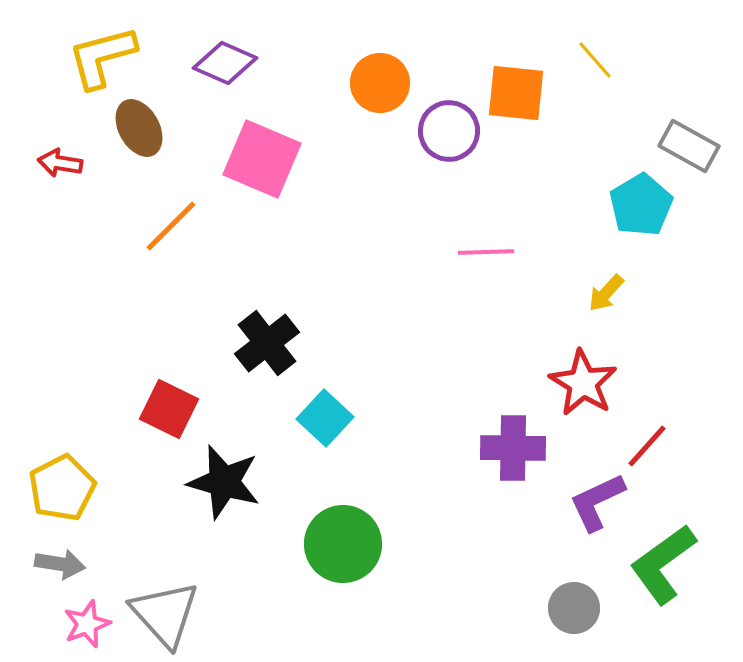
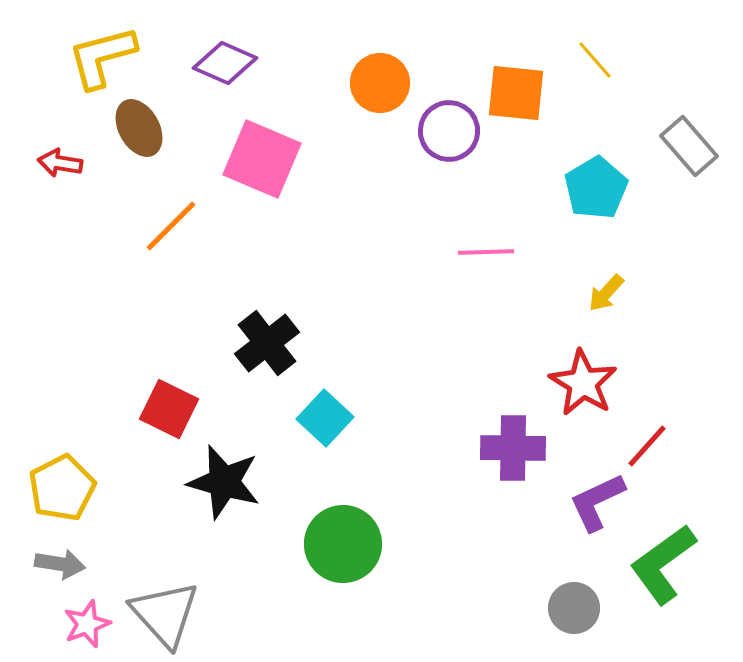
gray rectangle: rotated 20 degrees clockwise
cyan pentagon: moved 45 px left, 17 px up
